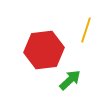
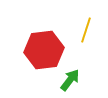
green arrow: rotated 10 degrees counterclockwise
